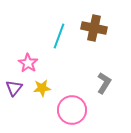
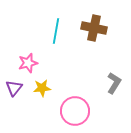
cyan line: moved 3 px left, 5 px up; rotated 10 degrees counterclockwise
pink star: rotated 24 degrees clockwise
gray L-shape: moved 10 px right
pink circle: moved 3 px right, 1 px down
